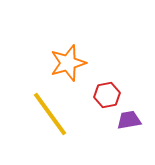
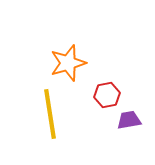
yellow line: rotated 27 degrees clockwise
